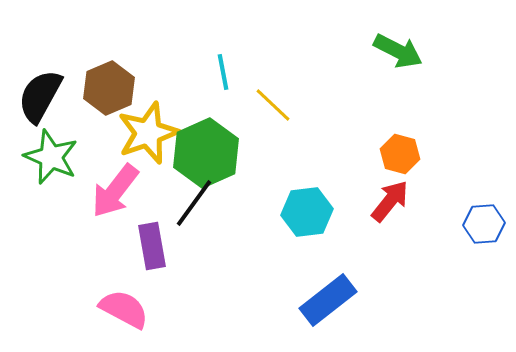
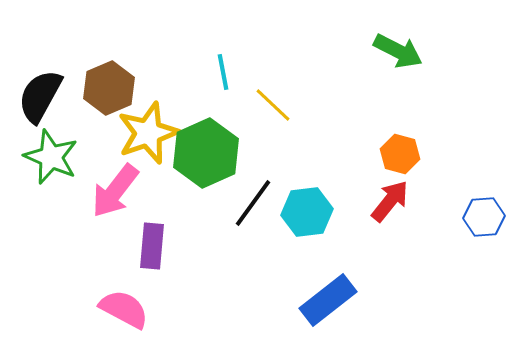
black line: moved 59 px right
blue hexagon: moved 7 px up
purple rectangle: rotated 15 degrees clockwise
